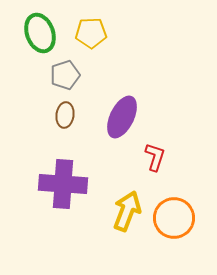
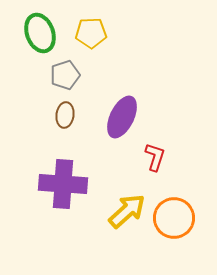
yellow arrow: rotated 27 degrees clockwise
